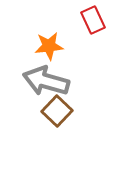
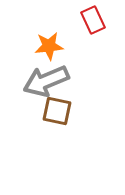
gray arrow: rotated 39 degrees counterclockwise
brown square: rotated 32 degrees counterclockwise
